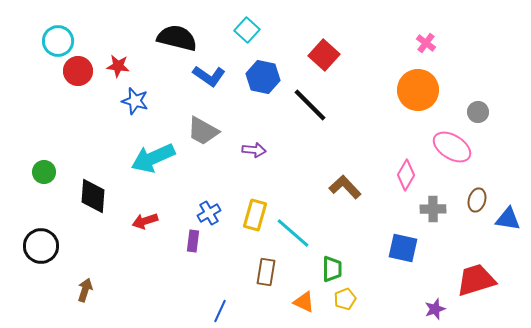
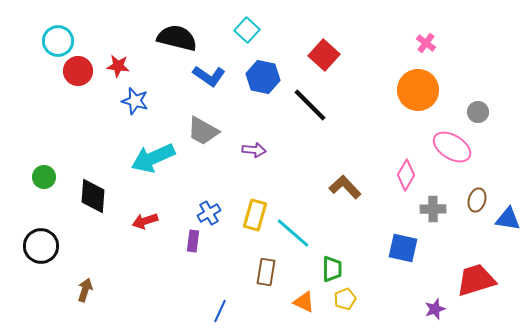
green circle: moved 5 px down
